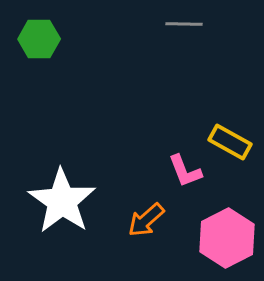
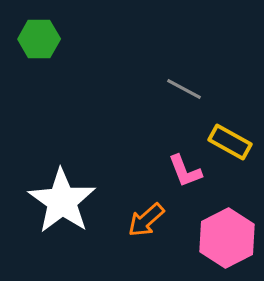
gray line: moved 65 px down; rotated 27 degrees clockwise
